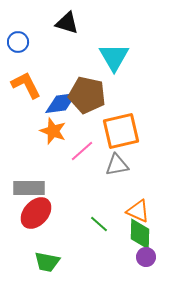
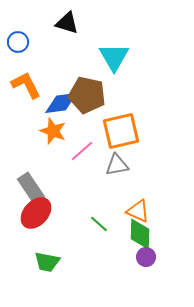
gray rectangle: moved 2 px right; rotated 56 degrees clockwise
